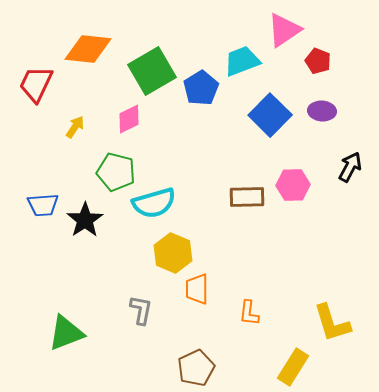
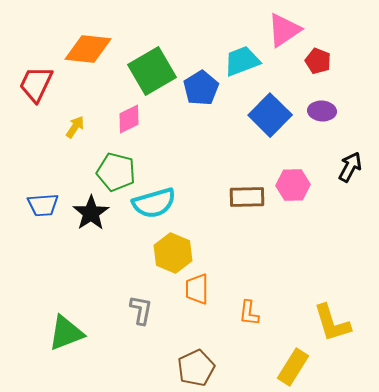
black star: moved 6 px right, 7 px up
